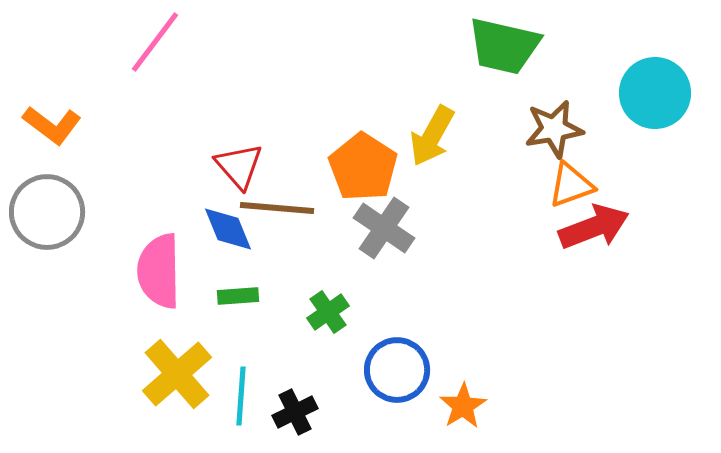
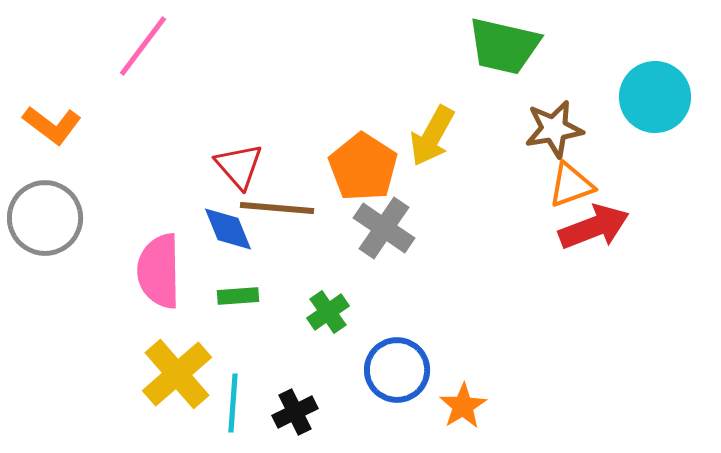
pink line: moved 12 px left, 4 px down
cyan circle: moved 4 px down
gray circle: moved 2 px left, 6 px down
cyan line: moved 8 px left, 7 px down
